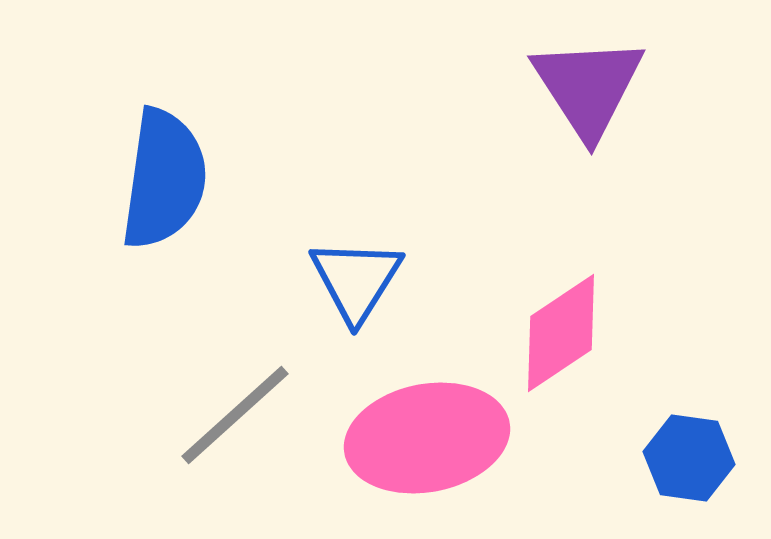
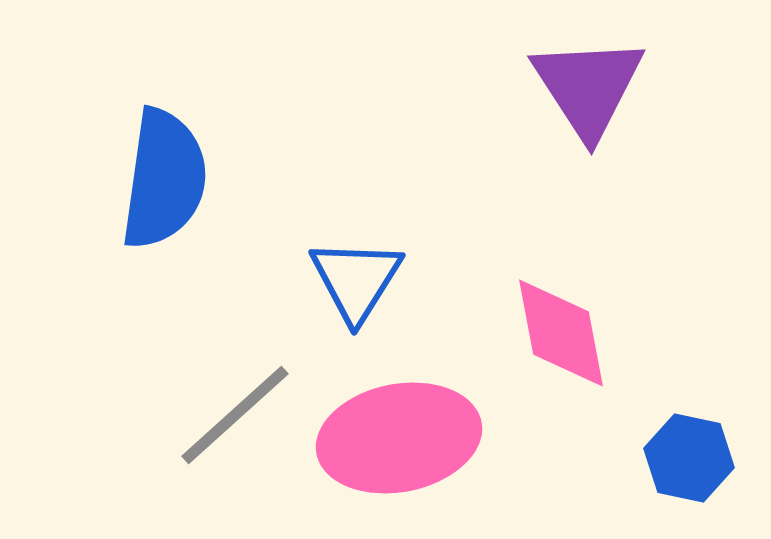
pink diamond: rotated 67 degrees counterclockwise
pink ellipse: moved 28 px left
blue hexagon: rotated 4 degrees clockwise
